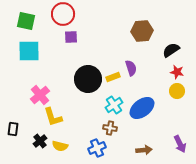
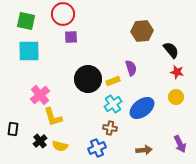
black semicircle: rotated 84 degrees clockwise
yellow rectangle: moved 4 px down
yellow circle: moved 1 px left, 6 px down
cyan cross: moved 1 px left, 1 px up
